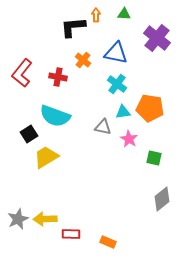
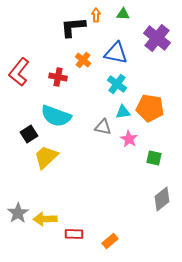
green triangle: moved 1 px left
red L-shape: moved 3 px left, 1 px up
cyan semicircle: moved 1 px right
yellow trapezoid: rotated 12 degrees counterclockwise
gray star: moved 6 px up; rotated 10 degrees counterclockwise
red rectangle: moved 3 px right
orange rectangle: moved 2 px right, 1 px up; rotated 63 degrees counterclockwise
